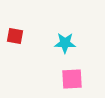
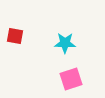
pink square: moved 1 px left; rotated 15 degrees counterclockwise
